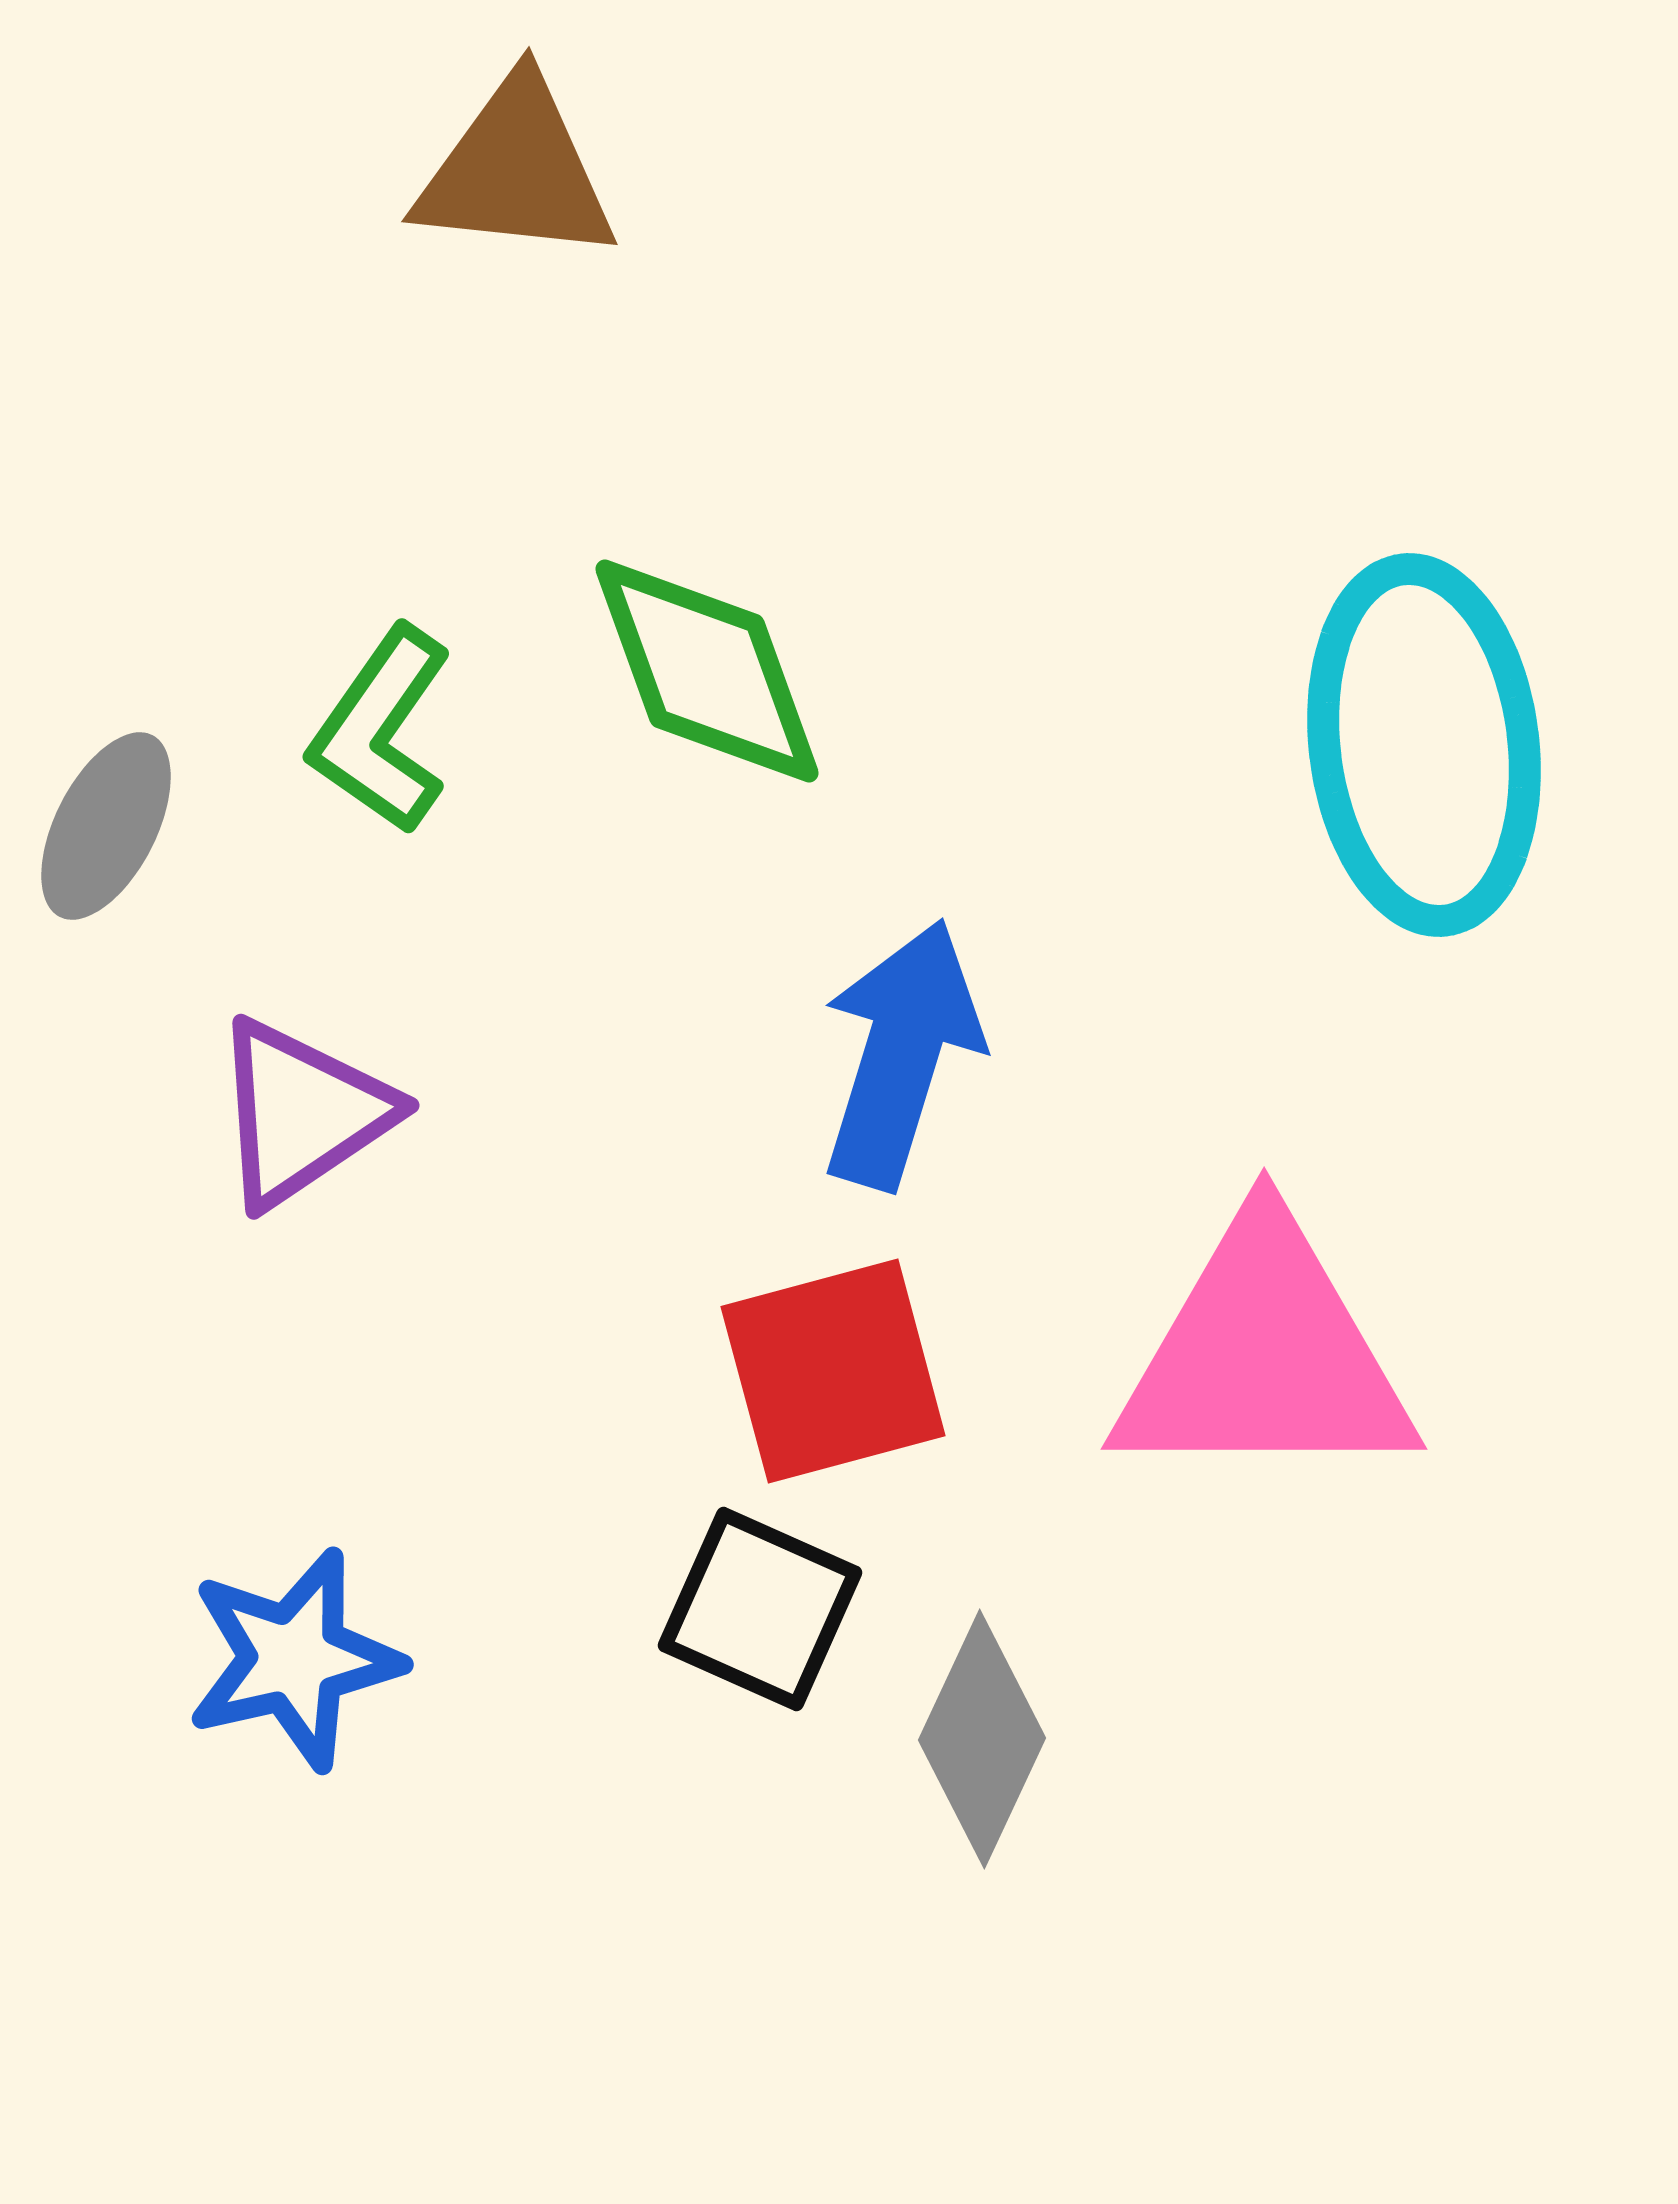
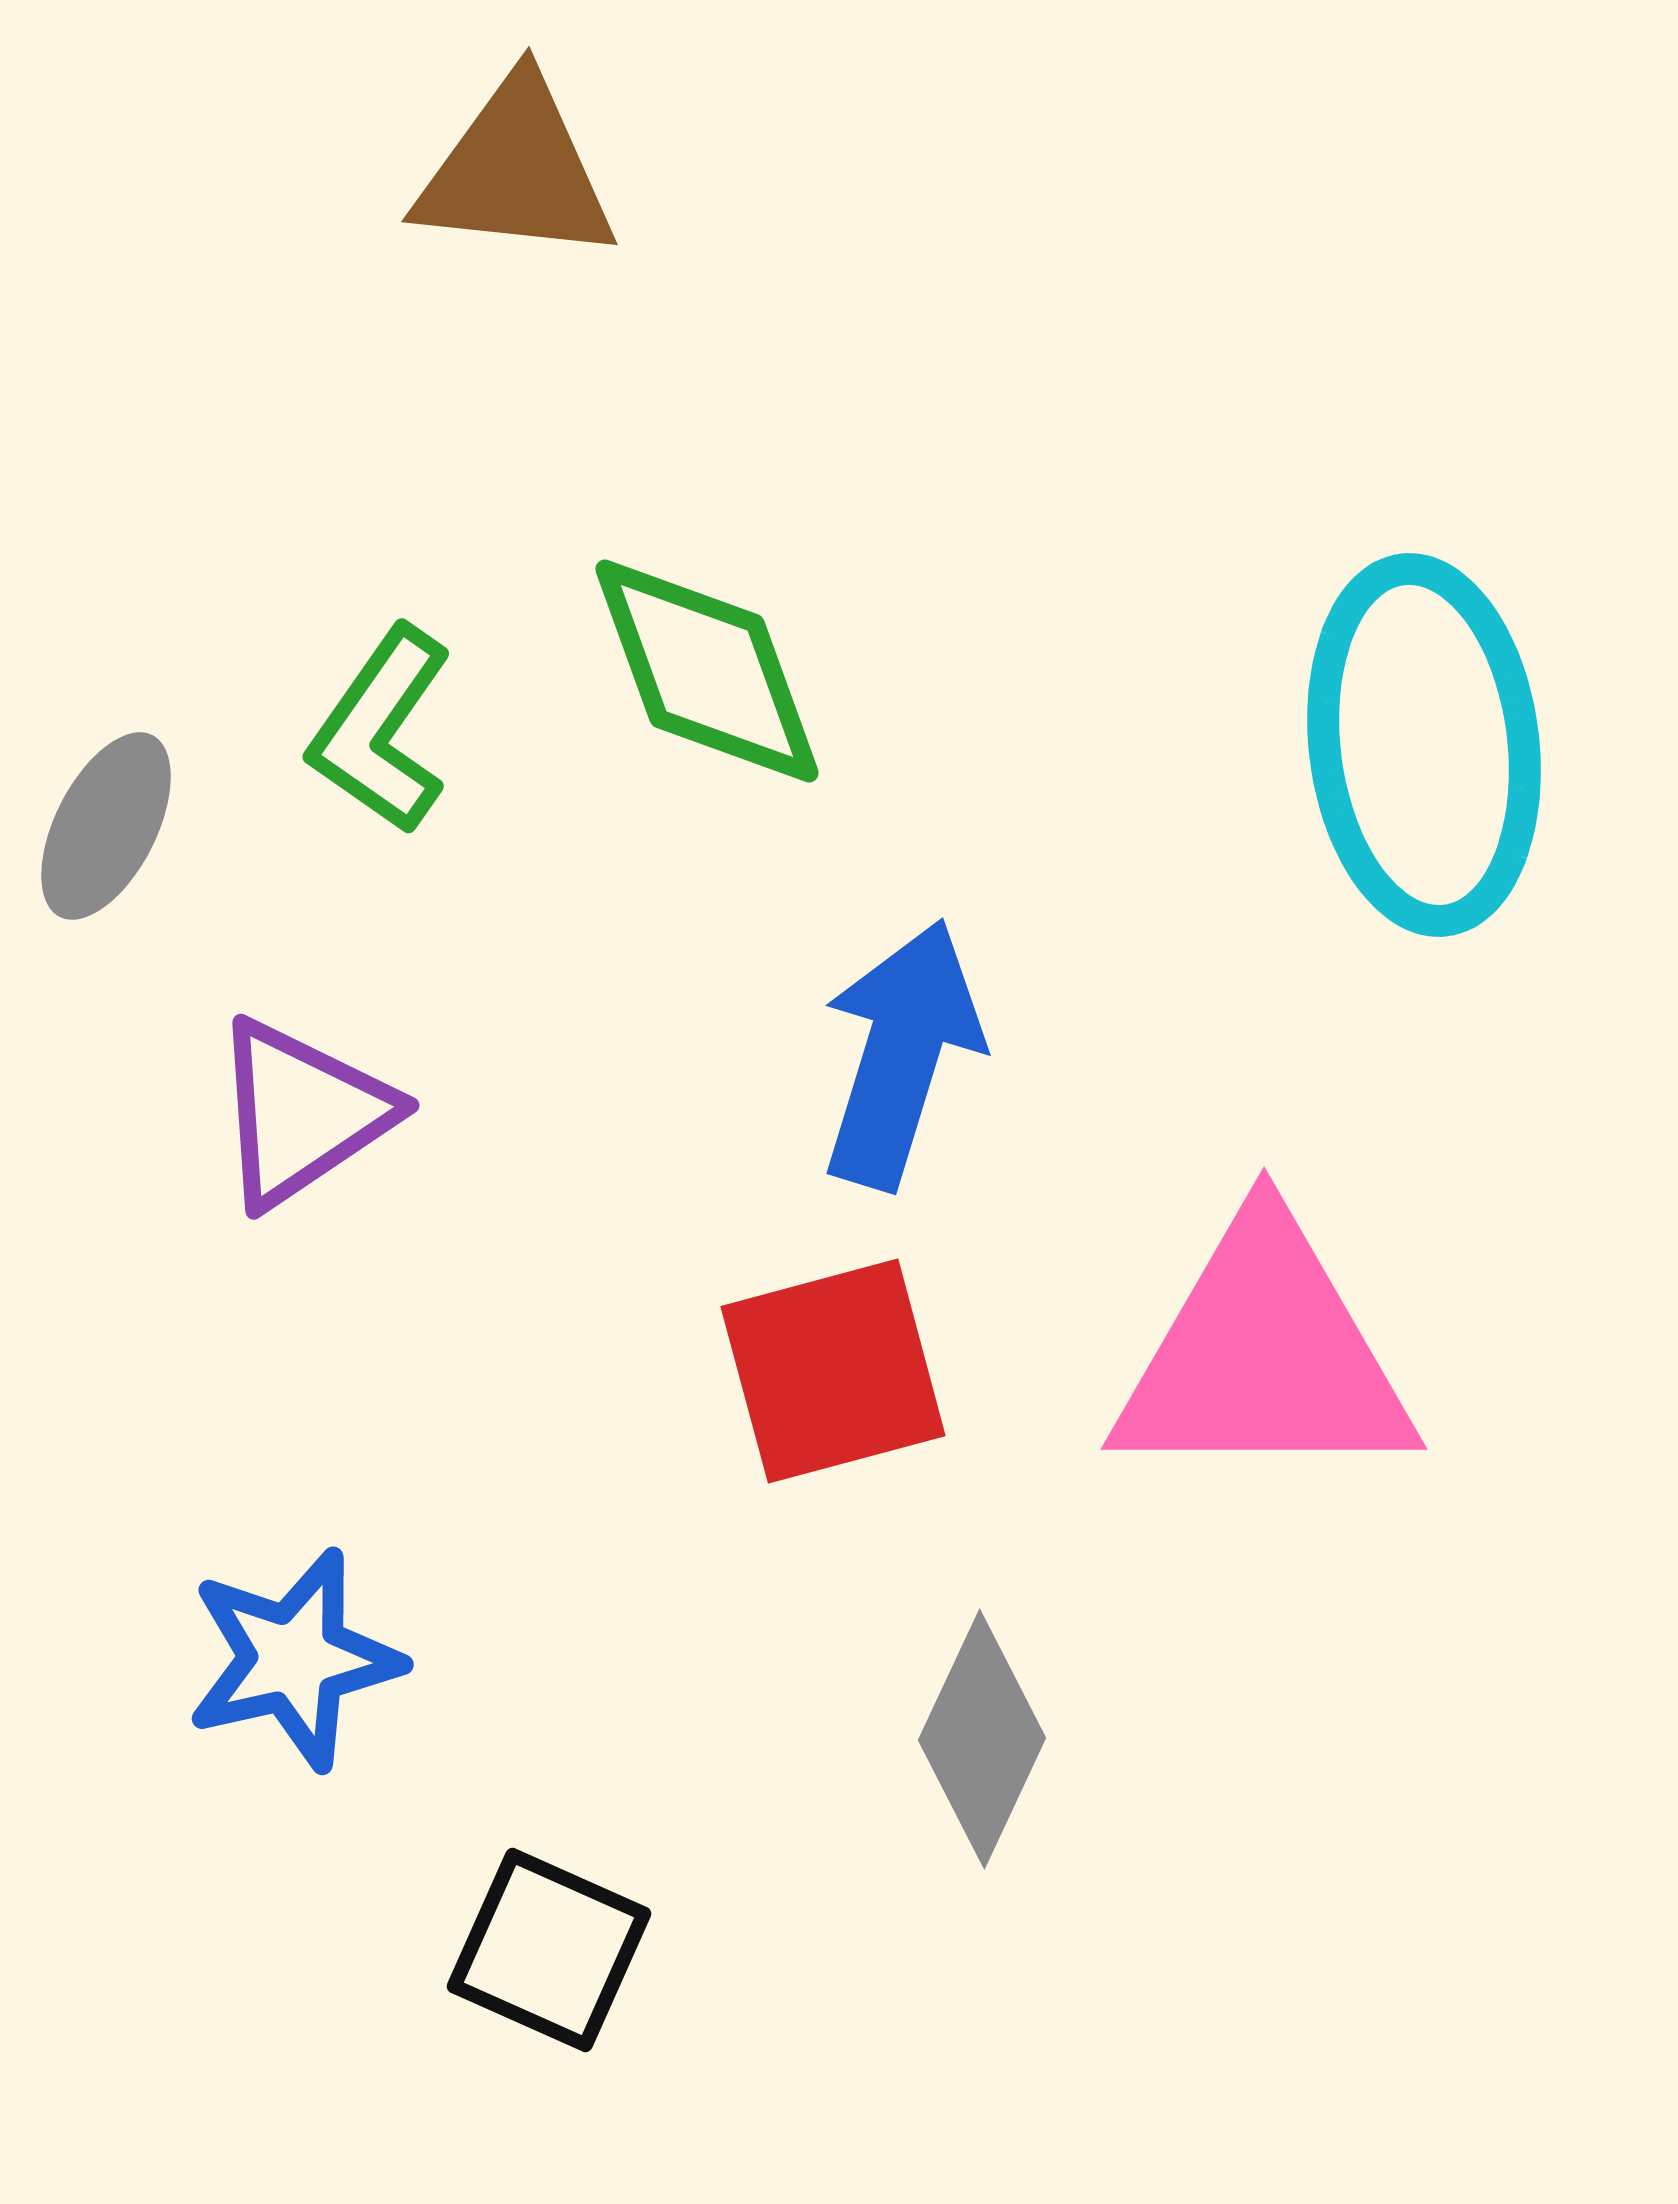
black square: moved 211 px left, 341 px down
